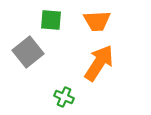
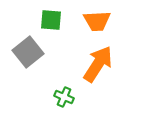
orange arrow: moved 1 px left, 1 px down
